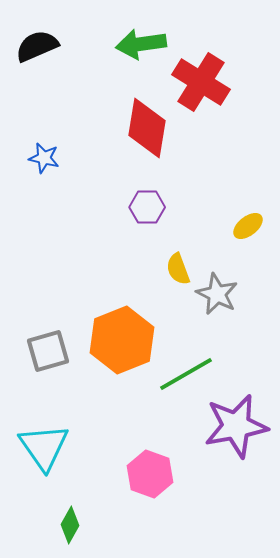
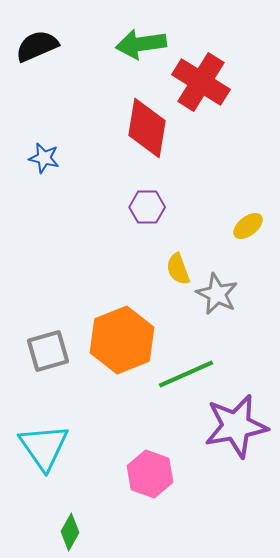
green line: rotated 6 degrees clockwise
green diamond: moved 7 px down
